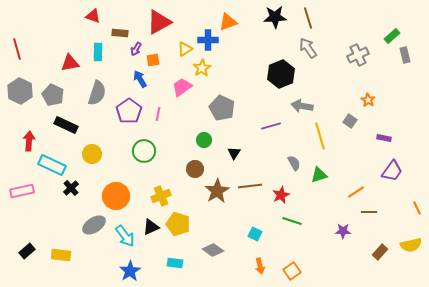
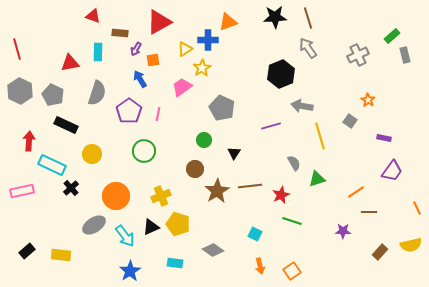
green triangle at (319, 175): moved 2 px left, 4 px down
